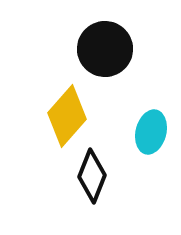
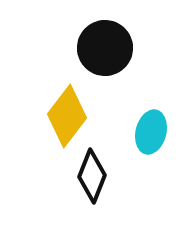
black circle: moved 1 px up
yellow diamond: rotated 4 degrees counterclockwise
